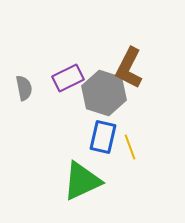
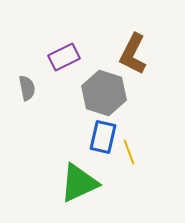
brown L-shape: moved 4 px right, 14 px up
purple rectangle: moved 4 px left, 21 px up
gray semicircle: moved 3 px right
yellow line: moved 1 px left, 5 px down
green triangle: moved 3 px left, 2 px down
